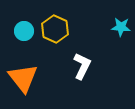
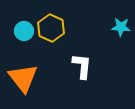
yellow hexagon: moved 4 px left, 1 px up
white L-shape: rotated 20 degrees counterclockwise
